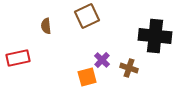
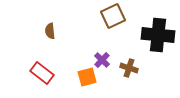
brown square: moved 26 px right
brown semicircle: moved 4 px right, 5 px down
black cross: moved 3 px right, 1 px up
red rectangle: moved 24 px right, 15 px down; rotated 50 degrees clockwise
